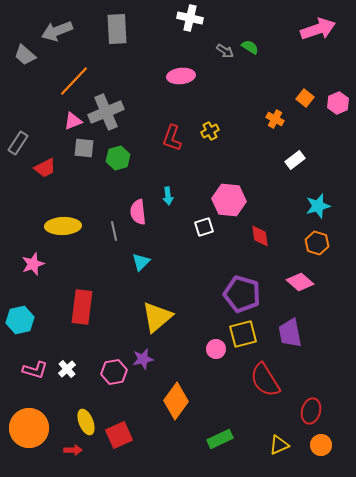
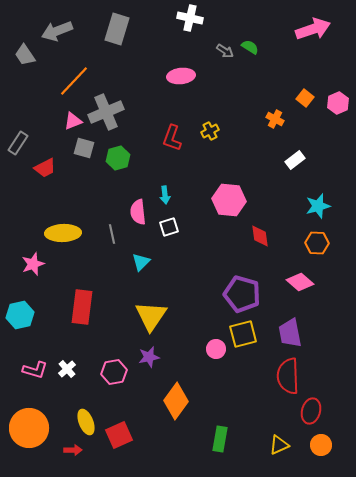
gray rectangle at (117, 29): rotated 20 degrees clockwise
pink arrow at (318, 29): moved 5 px left
gray trapezoid at (25, 55): rotated 15 degrees clockwise
gray square at (84, 148): rotated 10 degrees clockwise
cyan arrow at (168, 196): moved 3 px left, 1 px up
yellow ellipse at (63, 226): moved 7 px down
white square at (204, 227): moved 35 px left
gray line at (114, 231): moved 2 px left, 3 px down
orange hexagon at (317, 243): rotated 15 degrees counterclockwise
yellow triangle at (157, 317): moved 6 px left, 1 px up; rotated 16 degrees counterclockwise
cyan hexagon at (20, 320): moved 5 px up
purple star at (143, 359): moved 6 px right, 2 px up
red semicircle at (265, 380): moved 23 px right, 4 px up; rotated 30 degrees clockwise
green rectangle at (220, 439): rotated 55 degrees counterclockwise
